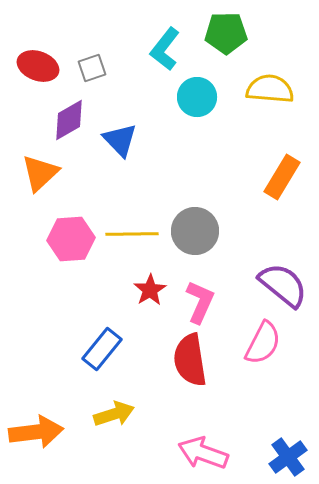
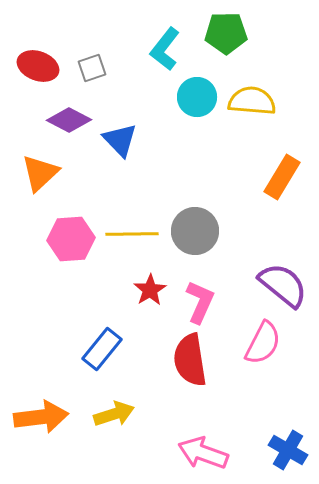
yellow semicircle: moved 18 px left, 12 px down
purple diamond: rotated 57 degrees clockwise
orange arrow: moved 5 px right, 15 px up
blue cross: moved 7 px up; rotated 24 degrees counterclockwise
